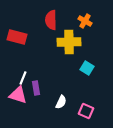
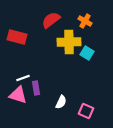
red semicircle: rotated 54 degrees clockwise
cyan square: moved 15 px up
white line: rotated 48 degrees clockwise
